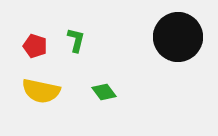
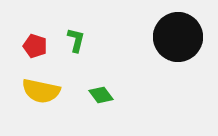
green diamond: moved 3 px left, 3 px down
